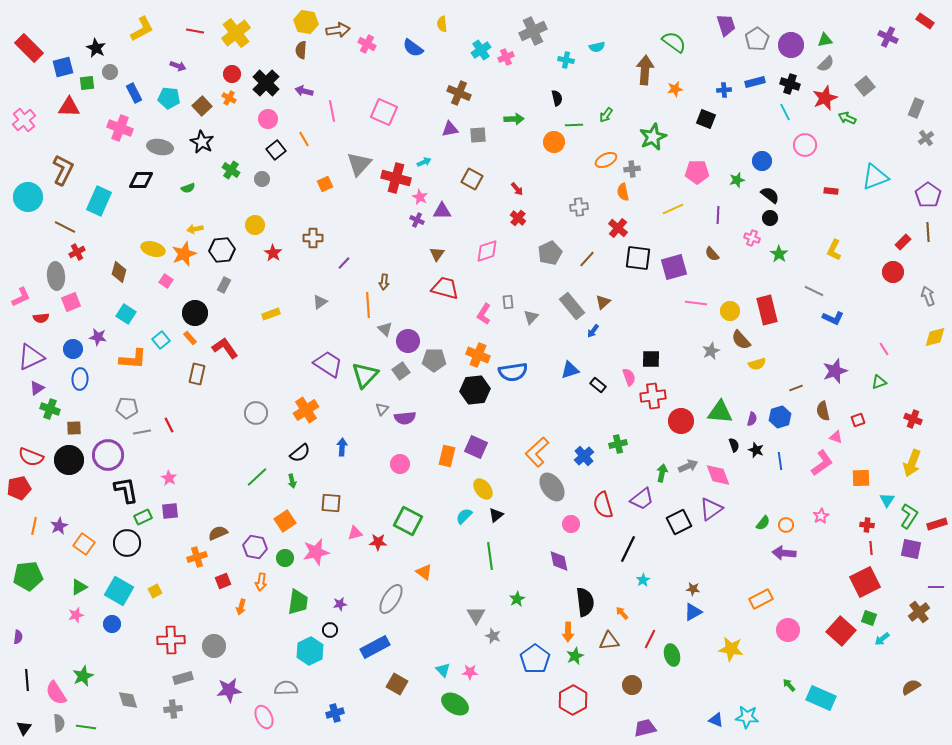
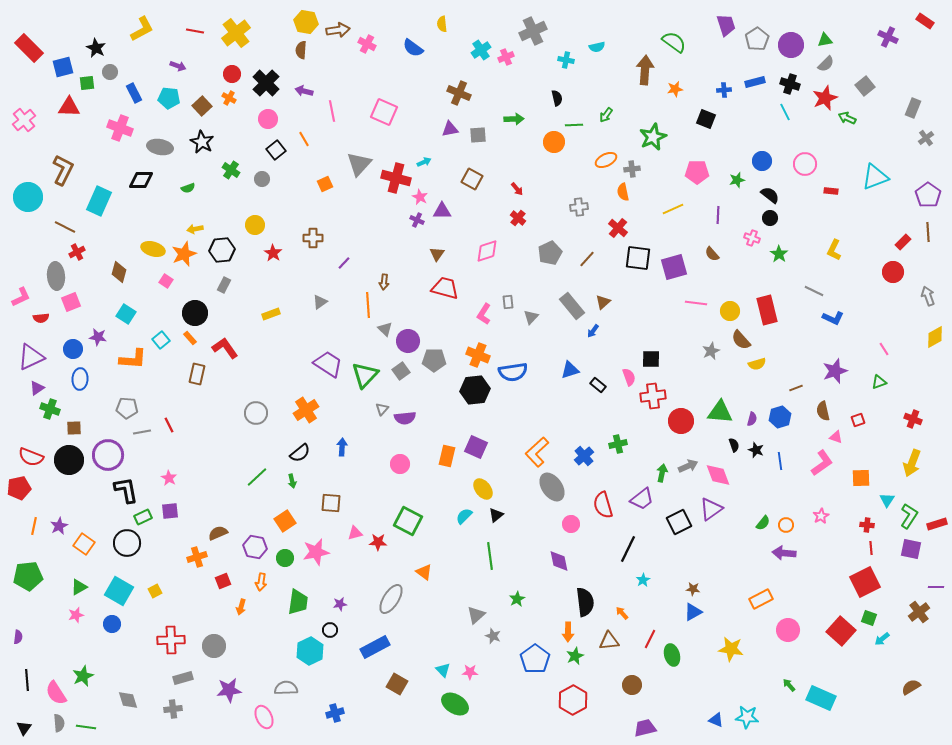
gray rectangle at (916, 108): moved 3 px left
pink circle at (805, 145): moved 19 px down
yellow diamond at (935, 337): rotated 15 degrees counterclockwise
gray triangle at (476, 615): rotated 18 degrees clockwise
